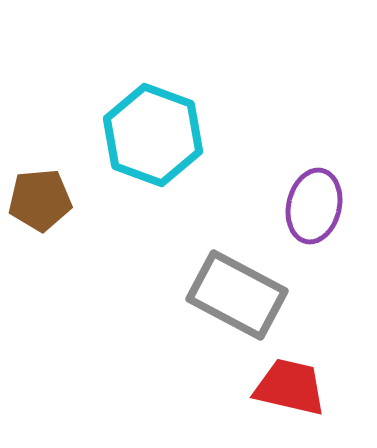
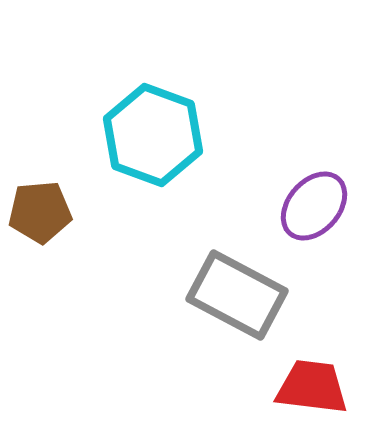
brown pentagon: moved 12 px down
purple ellipse: rotated 28 degrees clockwise
red trapezoid: moved 22 px right; rotated 6 degrees counterclockwise
